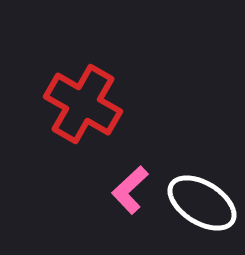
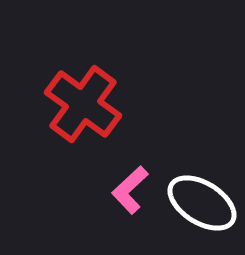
red cross: rotated 6 degrees clockwise
